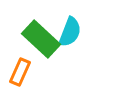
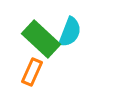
orange rectangle: moved 12 px right
